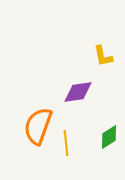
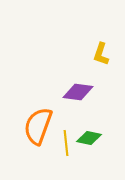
yellow L-shape: moved 2 px left, 2 px up; rotated 30 degrees clockwise
purple diamond: rotated 16 degrees clockwise
green diamond: moved 20 px left, 1 px down; rotated 45 degrees clockwise
